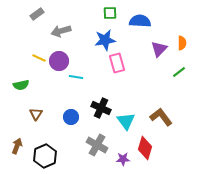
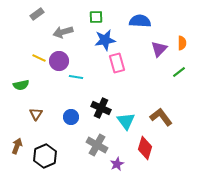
green square: moved 14 px left, 4 px down
gray arrow: moved 2 px right, 1 px down
purple star: moved 6 px left, 5 px down; rotated 24 degrees counterclockwise
